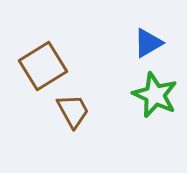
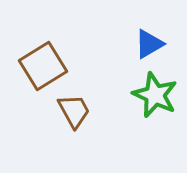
blue triangle: moved 1 px right, 1 px down
brown trapezoid: moved 1 px right
